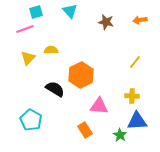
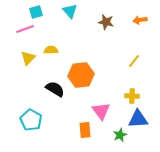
yellow line: moved 1 px left, 1 px up
orange hexagon: rotated 20 degrees clockwise
pink triangle: moved 2 px right, 5 px down; rotated 48 degrees clockwise
blue triangle: moved 1 px right, 2 px up
orange rectangle: rotated 28 degrees clockwise
green star: rotated 16 degrees clockwise
